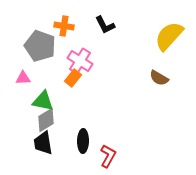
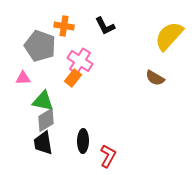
black L-shape: moved 1 px down
brown semicircle: moved 4 px left
